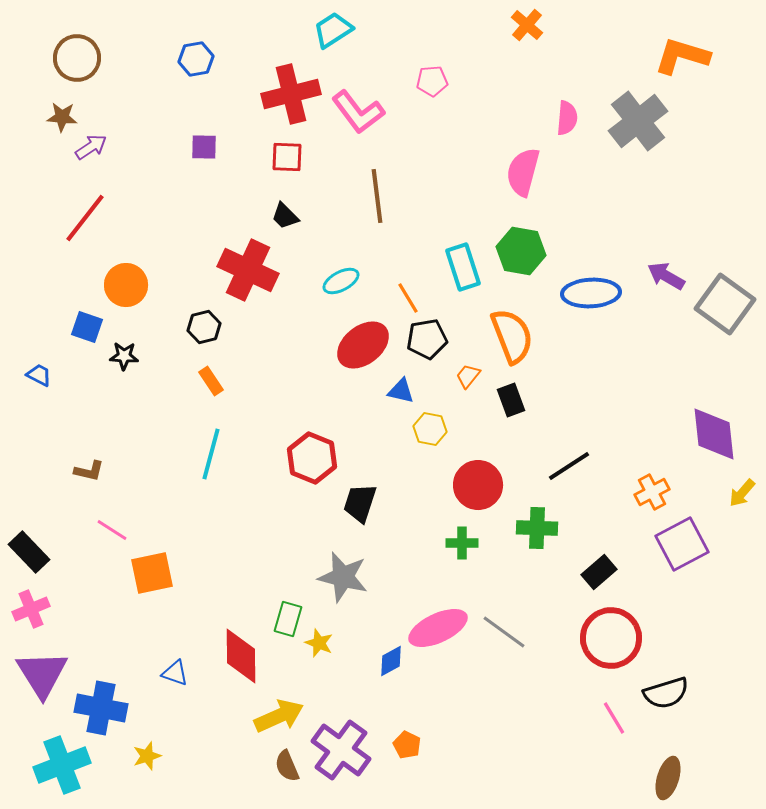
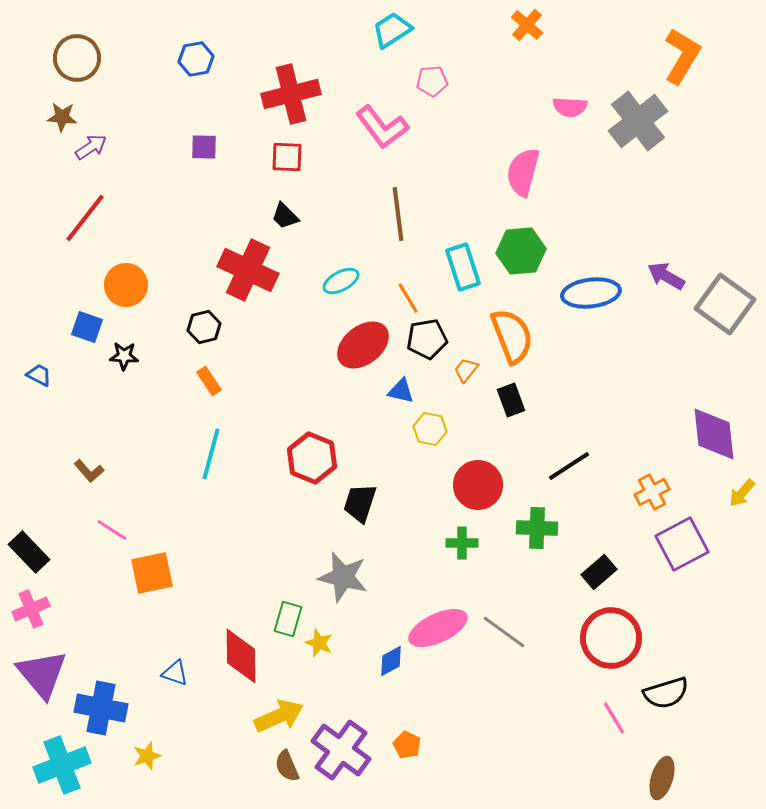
cyan trapezoid at (333, 30): moved 59 px right
orange L-shape at (682, 56): rotated 104 degrees clockwise
pink L-shape at (358, 112): moved 24 px right, 15 px down
pink semicircle at (567, 118): moved 3 px right, 11 px up; rotated 88 degrees clockwise
brown line at (377, 196): moved 21 px right, 18 px down
green hexagon at (521, 251): rotated 15 degrees counterclockwise
blue ellipse at (591, 293): rotated 4 degrees counterclockwise
orange trapezoid at (468, 376): moved 2 px left, 6 px up
orange rectangle at (211, 381): moved 2 px left
brown L-shape at (89, 471): rotated 36 degrees clockwise
purple triangle at (42, 674): rotated 8 degrees counterclockwise
brown ellipse at (668, 778): moved 6 px left
